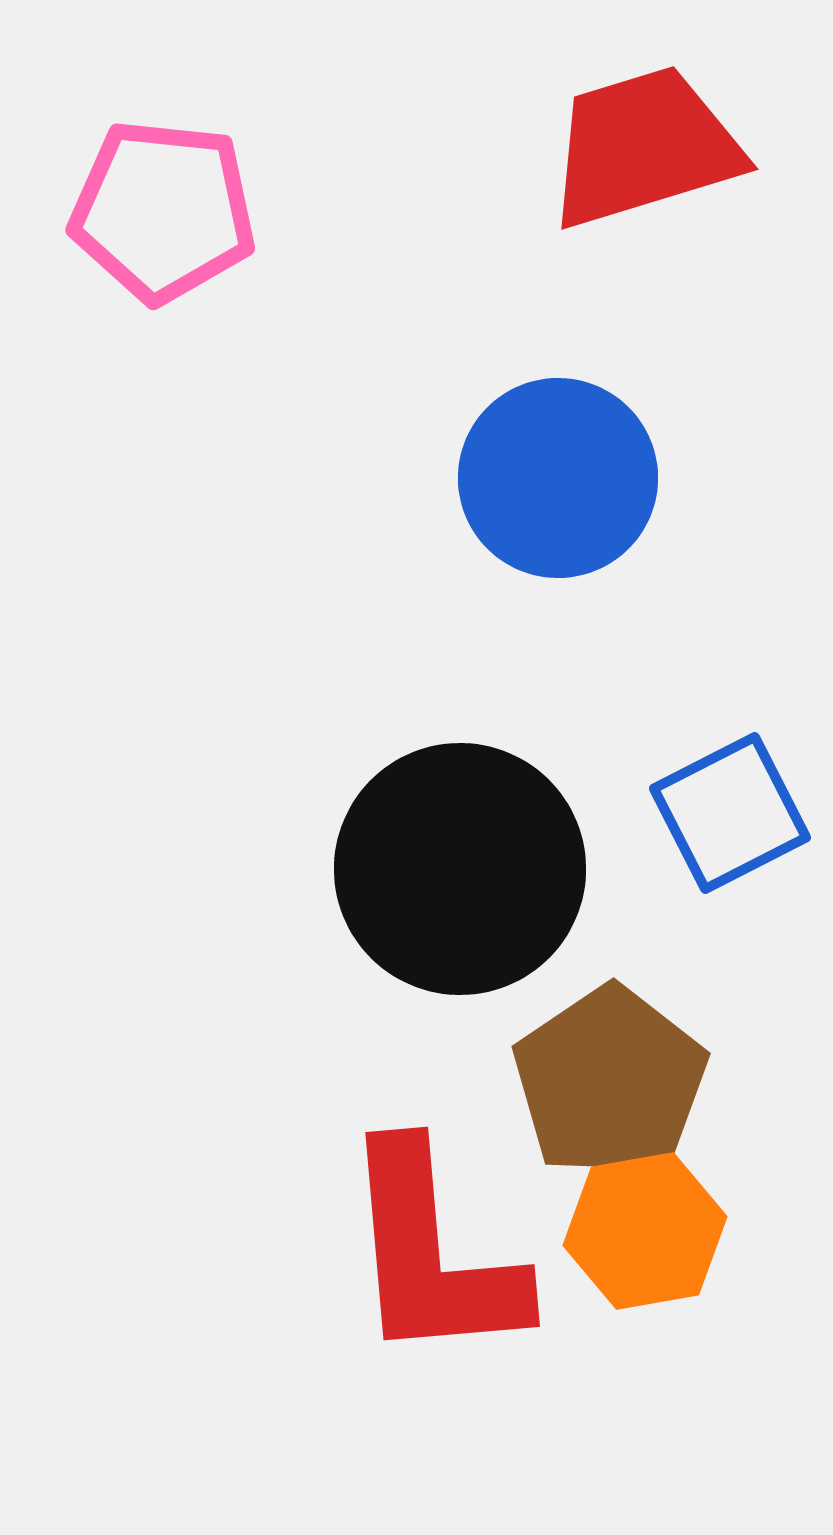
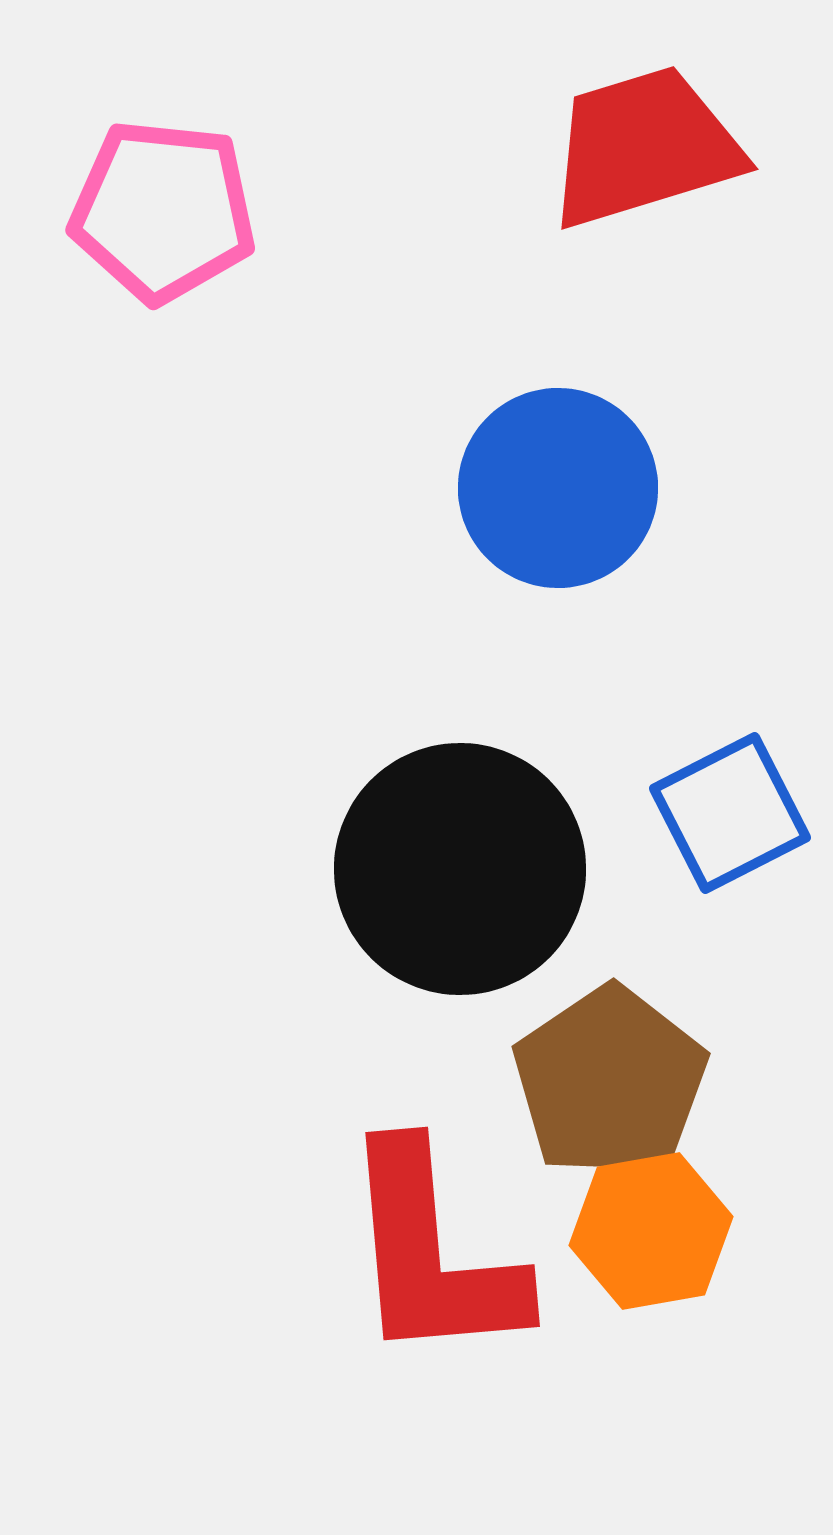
blue circle: moved 10 px down
orange hexagon: moved 6 px right
